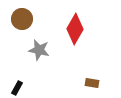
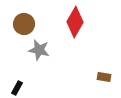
brown circle: moved 2 px right, 5 px down
red diamond: moved 7 px up
brown rectangle: moved 12 px right, 6 px up
